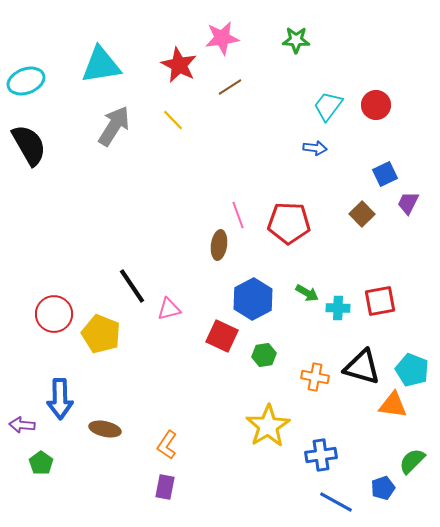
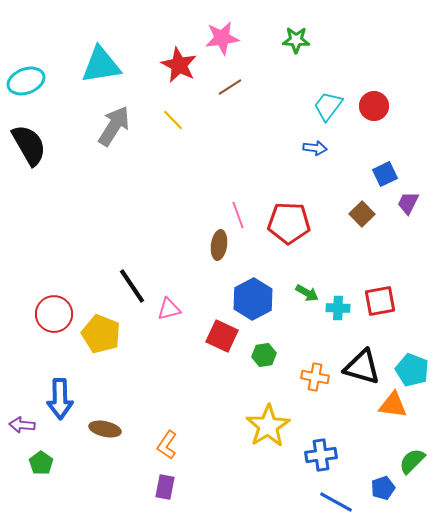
red circle at (376, 105): moved 2 px left, 1 px down
